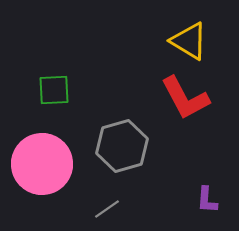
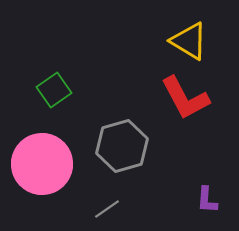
green square: rotated 32 degrees counterclockwise
